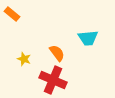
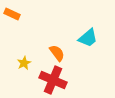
orange rectangle: rotated 14 degrees counterclockwise
cyan trapezoid: rotated 35 degrees counterclockwise
yellow star: moved 4 px down; rotated 24 degrees clockwise
